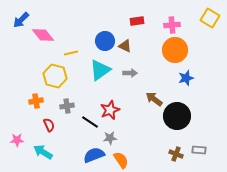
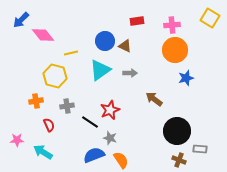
black circle: moved 15 px down
gray star: rotated 24 degrees clockwise
gray rectangle: moved 1 px right, 1 px up
brown cross: moved 3 px right, 6 px down
